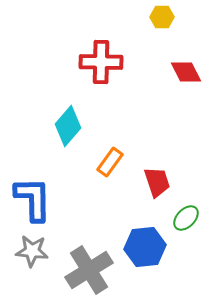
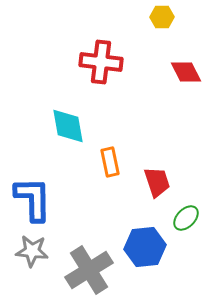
red cross: rotated 6 degrees clockwise
cyan diamond: rotated 51 degrees counterclockwise
orange rectangle: rotated 48 degrees counterclockwise
